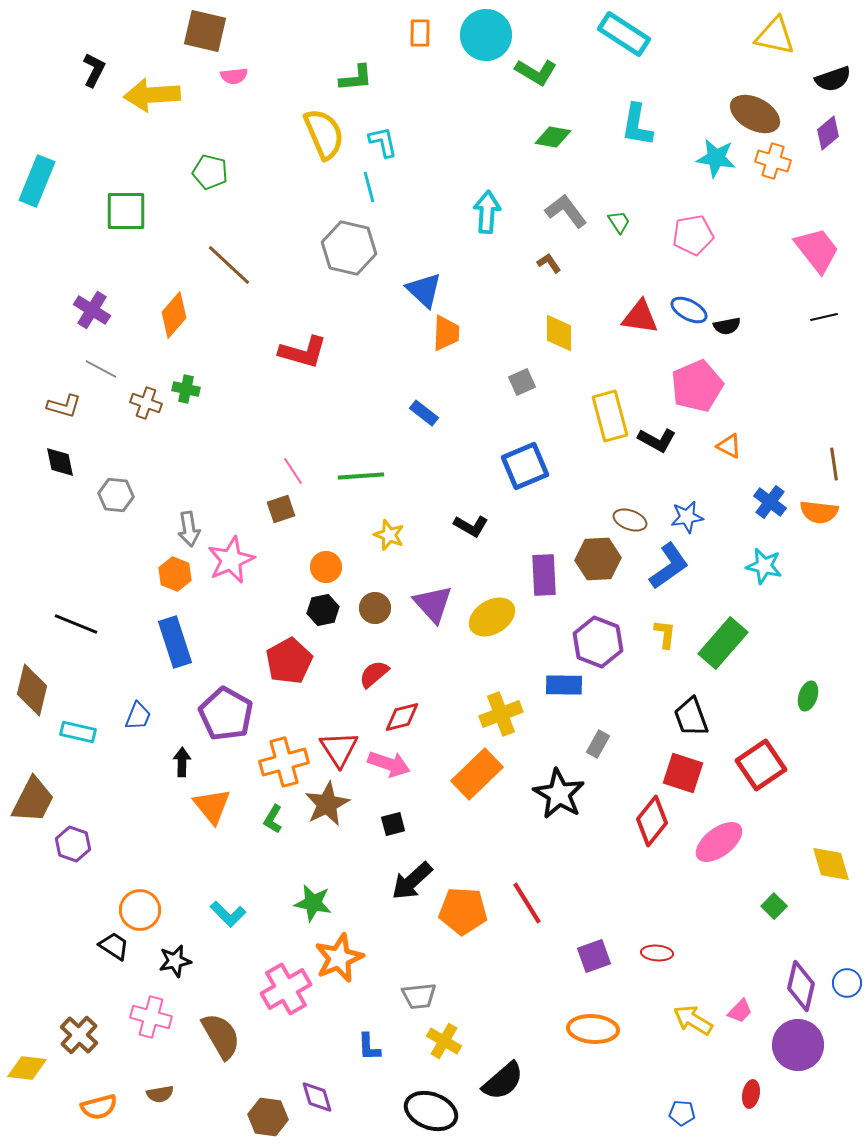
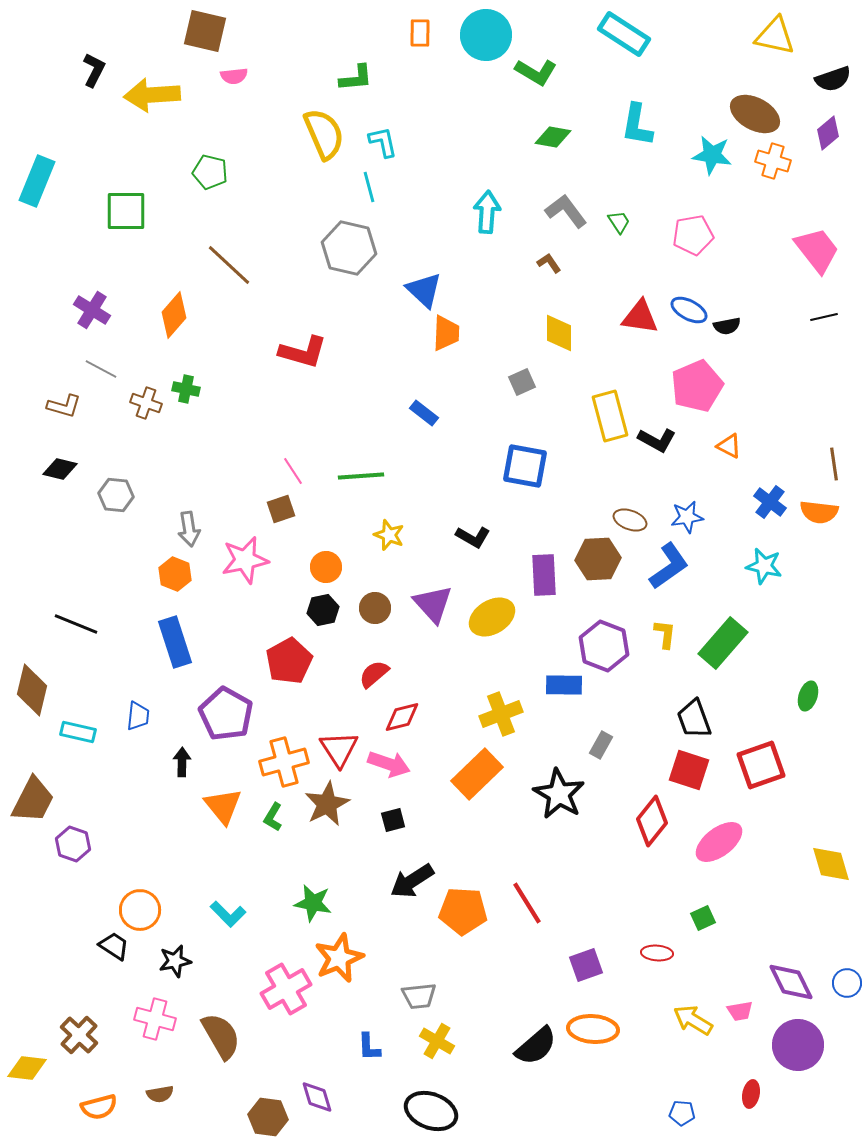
cyan star at (716, 158): moved 4 px left, 3 px up
black diamond at (60, 462): moved 7 px down; rotated 64 degrees counterclockwise
blue square at (525, 466): rotated 33 degrees clockwise
black L-shape at (471, 526): moved 2 px right, 11 px down
pink star at (231, 560): moved 14 px right; rotated 12 degrees clockwise
purple hexagon at (598, 642): moved 6 px right, 4 px down
blue trapezoid at (138, 716): rotated 16 degrees counterclockwise
black trapezoid at (691, 717): moved 3 px right, 2 px down
gray rectangle at (598, 744): moved 3 px right, 1 px down
red square at (761, 765): rotated 15 degrees clockwise
red square at (683, 773): moved 6 px right, 3 px up
orange triangle at (212, 806): moved 11 px right
green L-shape at (273, 819): moved 2 px up
black square at (393, 824): moved 4 px up
black arrow at (412, 881): rotated 9 degrees clockwise
green square at (774, 906): moved 71 px left, 12 px down; rotated 20 degrees clockwise
purple square at (594, 956): moved 8 px left, 9 px down
purple diamond at (801, 986): moved 10 px left, 4 px up; rotated 39 degrees counterclockwise
pink trapezoid at (740, 1011): rotated 36 degrees clockwise
pink cross at (151, 1017): moved 4 px right, 2 px down
yellow cross at (444, 1041): moved 7 px left
black semicircle at (503, 1081): moved 33 px right, 35 px up
